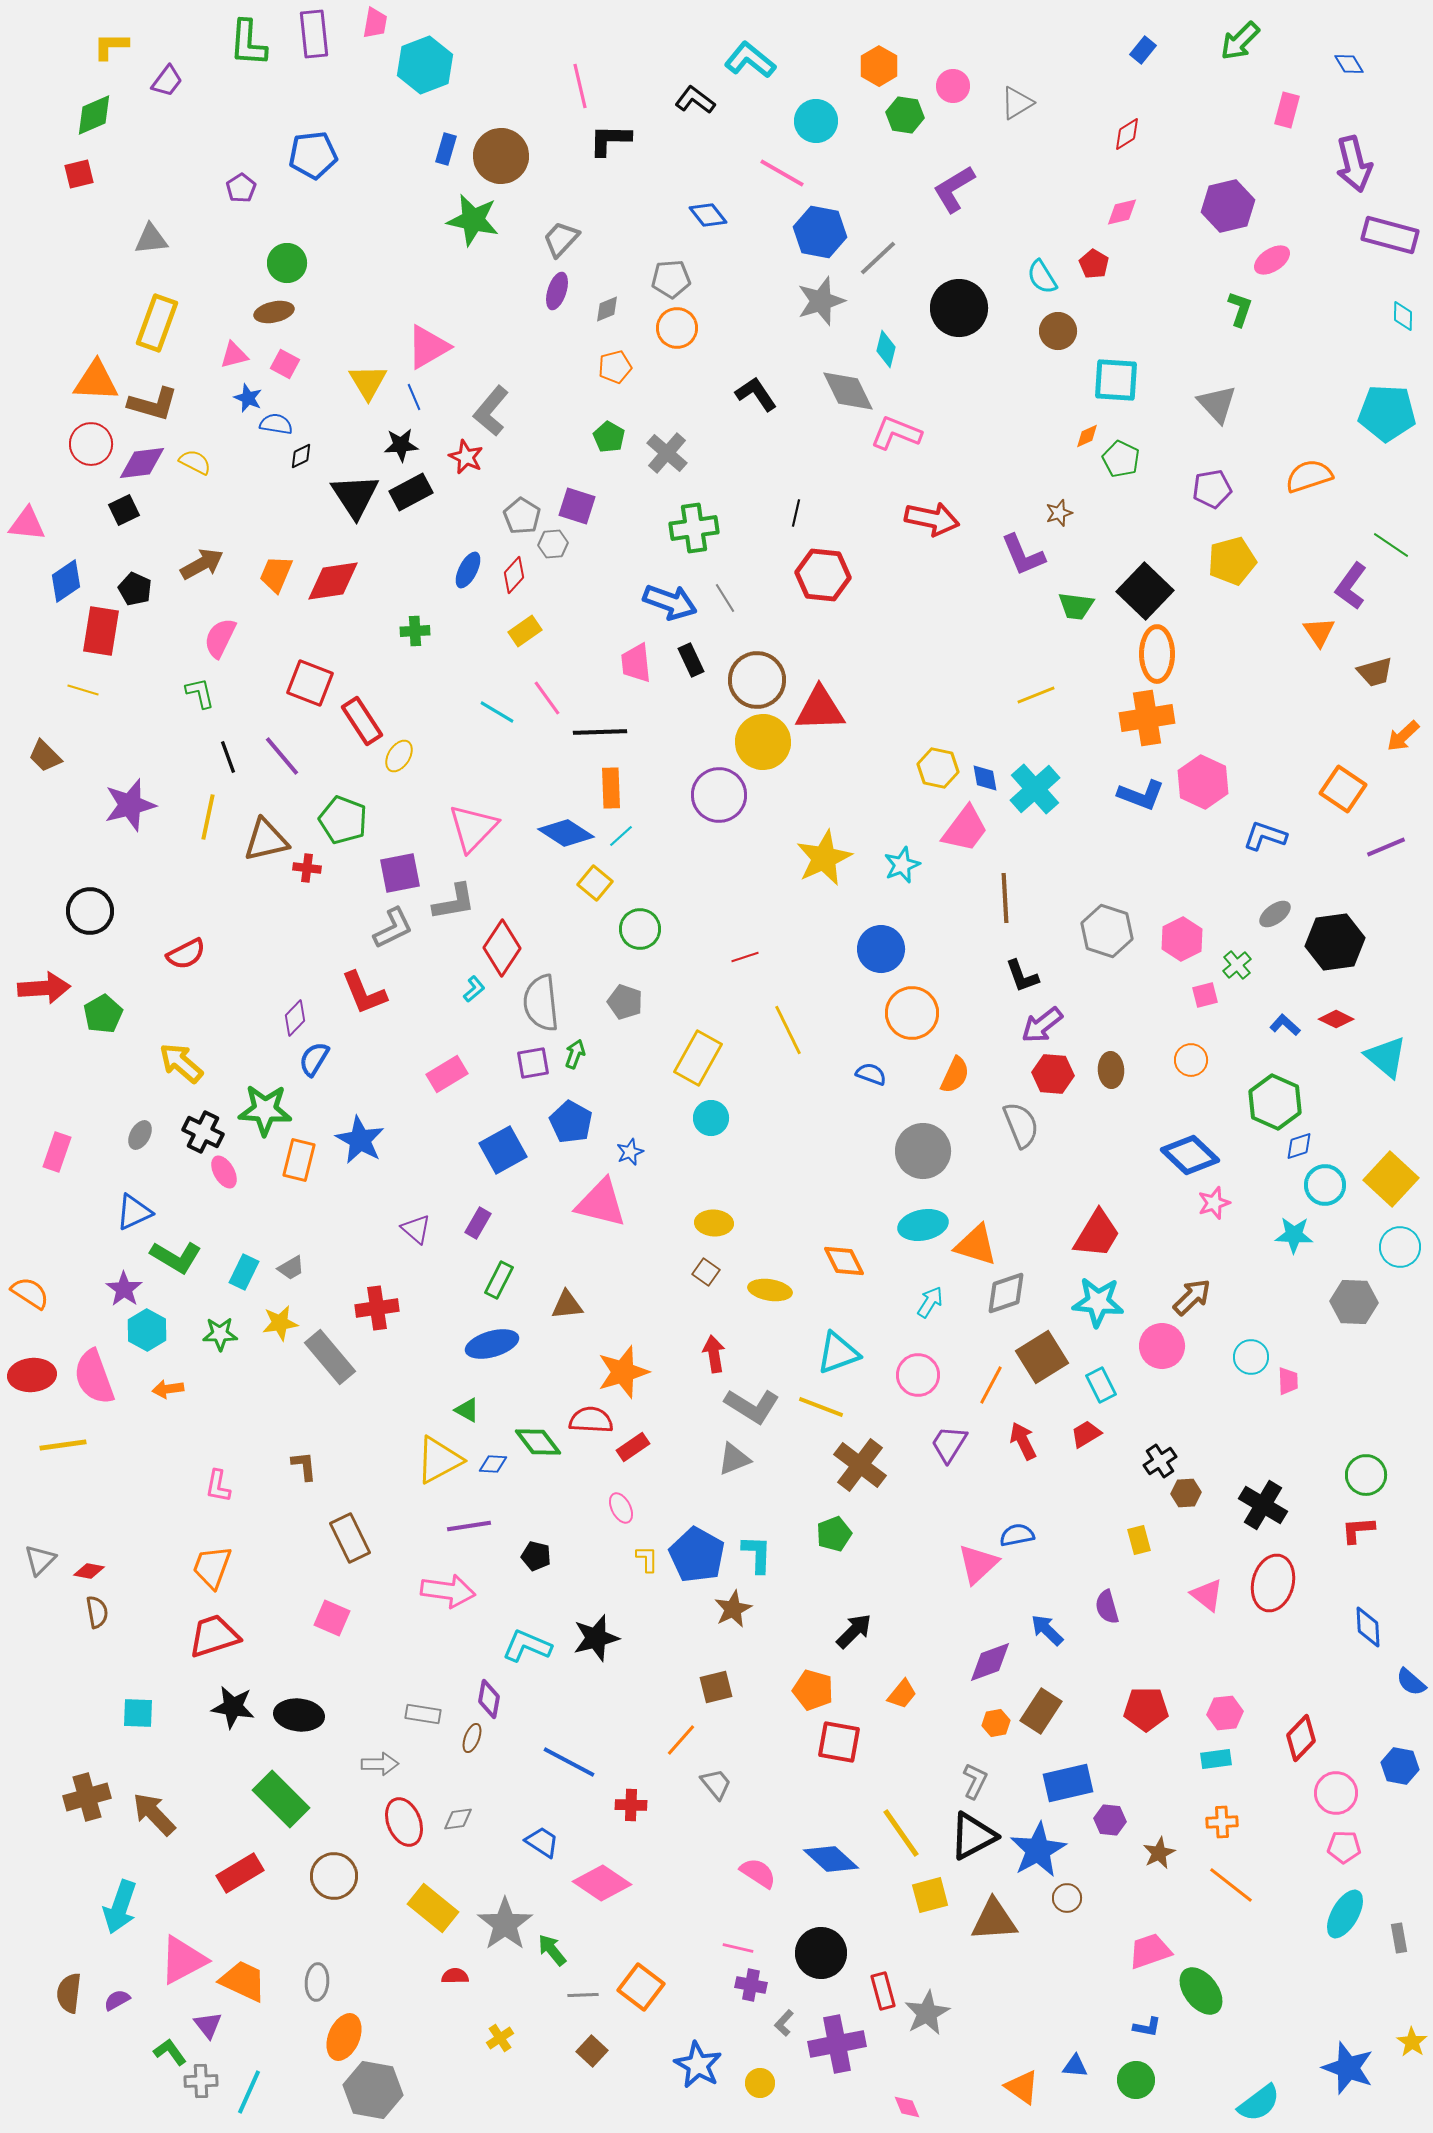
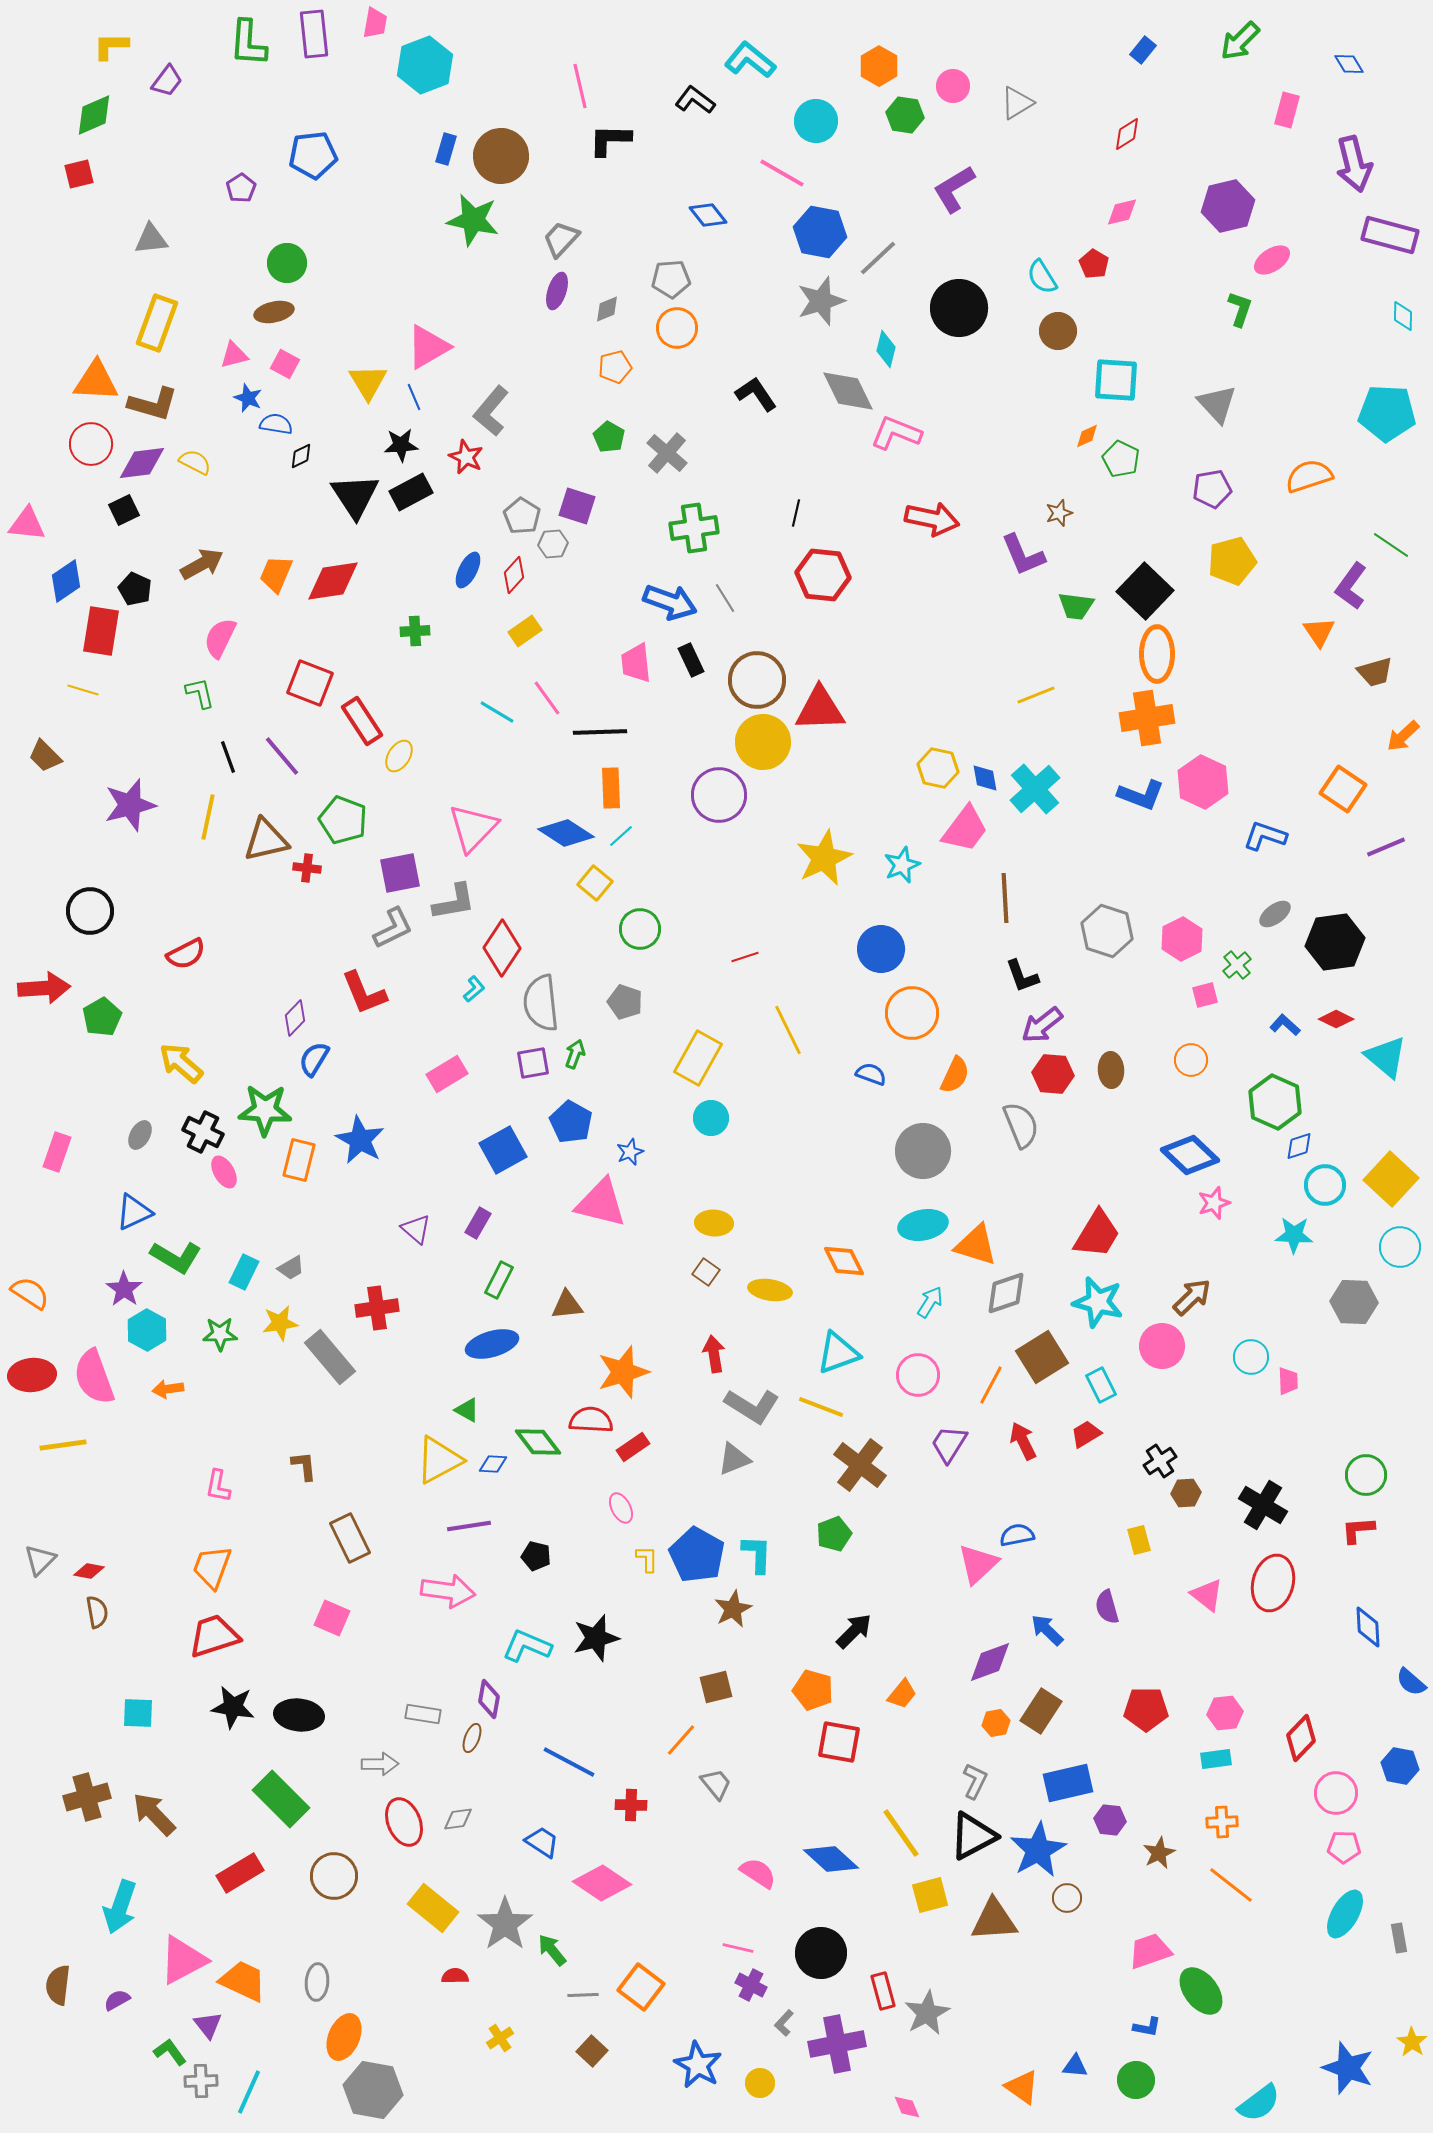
green pentagon at (103, 1014): moved 1 px left, 3 px down
cyan star at (1098, 1302): rotated 9 degrees clockwise
purple cross at (751, 1985): rotated 16 degrees clockwise
brown semicircle at (69, 1993): moved 11 px left, 8 px up
